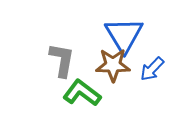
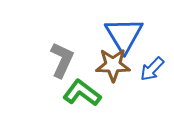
gray L-shape: rotated 15 degrees clockwise
